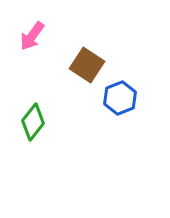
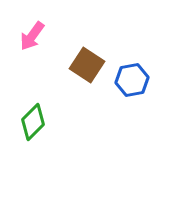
blue hexagon: moved 12 px right, 18 px up; rotated 12 degrees clockwise
green diamond: rotated 6 degrees clockwise
